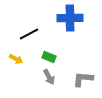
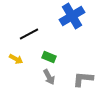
blue cross: moved 2 px right, 2 px up; rotated 30 degrees counterclockwise
